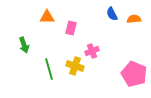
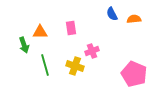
orange triangle: moved 7 px left, 15 px down
pink rectangle: rotated 24 degrees counterclockwise
green line: moved 4 px left, 4 px up
